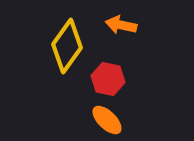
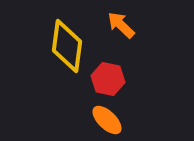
orange arrow: rotated 32 degrees clockwise
yellow diamond: rotated 28 degrees counterclockwise
